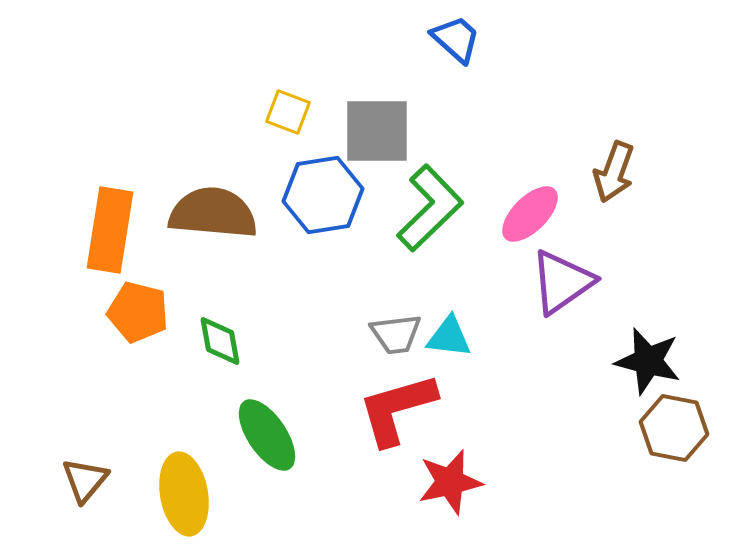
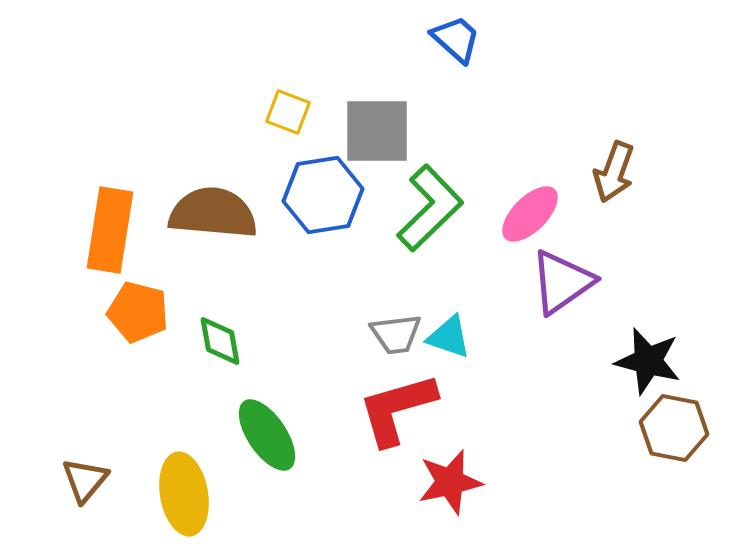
cyan triangle: rotated 12 degrees clockwise
